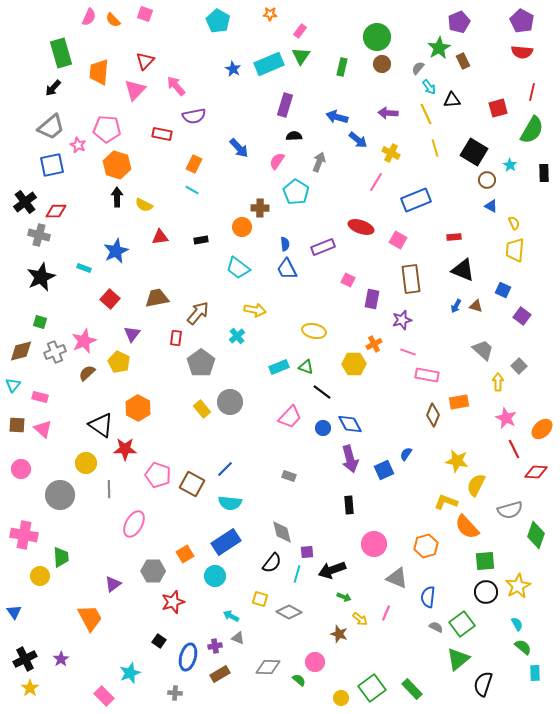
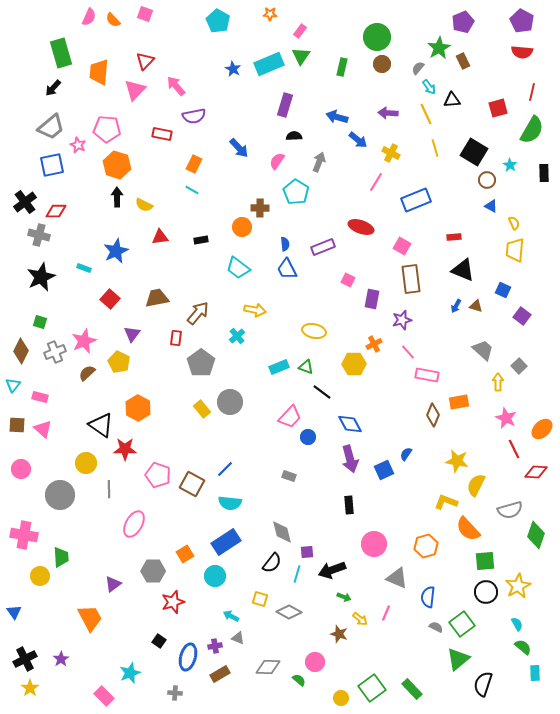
purple pentagon at (459, 22): moved 4 px right
pink square at (398, 240): moved 4 px right, 6 px down
brown diamond at (21, 351): rotated 50 degrees counterclockwise
pink line at (408, 352): rotated 28 degrees clockwise
blue circle at (323, 428): moved 15 px left, 9 px down
orange semicircle at (467, 527): moved 1 px right, 2 px down
